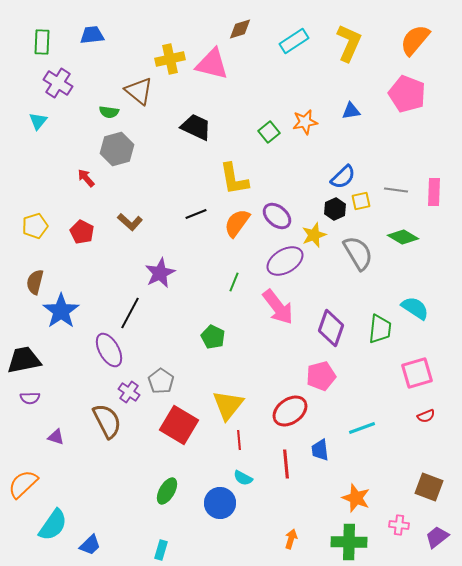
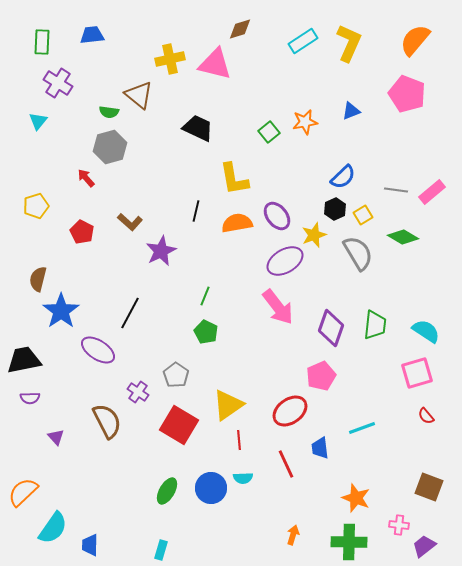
cyan rectangle at (294, 41): moved 9 px right
pink triangle at (212, 64): moved 3 px right
brown triangle at (139, 91): moved 4 px down
blue triangle at (351, 111): rotated 12 degrees counterclockwise
black trapezoid at (196, 127): moved 2 px right, 1 px down
gray hexagon at (117, 149): moved 7 px left, 2 px up
pink rectangle at (434, 192): moved 2 px left; rotated 48 degrees clockwise
yellow square at (361, 201): moved 2 px right, 14 px down; rotated 18 degrees counterclockwise
black line at (196, 214): moved 3 px up; rotated 55 degrees counterclockwise
purple ellipse at (277, 216): rotated 12 degrees clockwise
orange semicircle at (237, 223): rotated 44 degrees clockwise
yellow pentagon at (35, 226): moved 1 px right, 20 px up
purple star at (160, 273): moved 1 px right, 22 px up
brown semicircle at (35, 282): moved 3 px right, 3 px up
green line at (234, 282): moved 29 px left, 14 px down
cyan semicircle at (415, 308): moved 11 px right, 23 px down
green trapezoid at (380, 329): moved 5 px left, 4 px up
green pentagon at (213, 337): moved 7 px left, 5 px up
purple ellipse at (109, 350): moved 11 px left; rotated 28 degrees counterclockwise
pink pentagon at (321, 376): rotated 8 degrees counterclockwise
gray pentagon at (161, 381): moved 15 px right, 6 px up
purple cross at (129, 392): moved 9 px right
yellow triangle at (228, 405): rotated 16 degrees clockwise
red semicircle at (426, 416): rotated 72 degrees clockwise
purple triangle at (56, 437): rotated 30 degrees clockwise
blue trapezoid at (320, 450): moved 2 px up
red line at (286, 464): rotated 20 degrees counterclockwise
cyan semicircle at (243, 478): rotated 30 degrees counterclockwise
orange semicircle at (23, 484): moved 8 px down
blue circle at (220, 503): moved 9 px left, 15 px up
cyan semicircle at (53, 525): moved 3 px down
purple trapezoid at (437, 537): moved 13 px left, 9 px down
orange arrow at (291, 539): moved 2 px right, 4 px up
blue trapezoid at (90, 545): rotated 135 degrees clockwise
